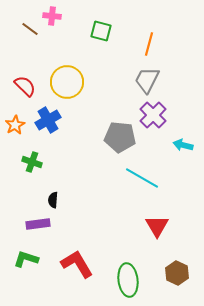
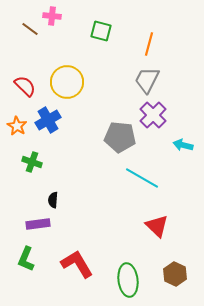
orange star: moved 2 px right, 1 px down; rotated 12 degrees counterclockwise
red triangle: rotated 15 degrees counterclockwise
green L-shape: rotated 85 degrees counterclockwise
brown hexagon: moved 2 px left, 1 px down
